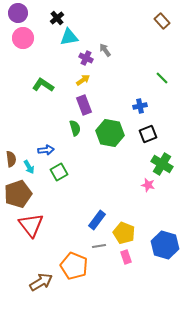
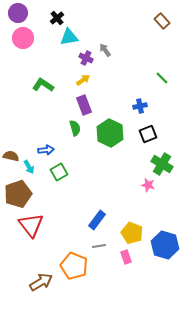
green hexagon: rotated 16 degrees clockwise
brown semicircle: moved 3 px up; rotated 70 degrees counterclockwise
yellow pentagon: moved 8 px right
